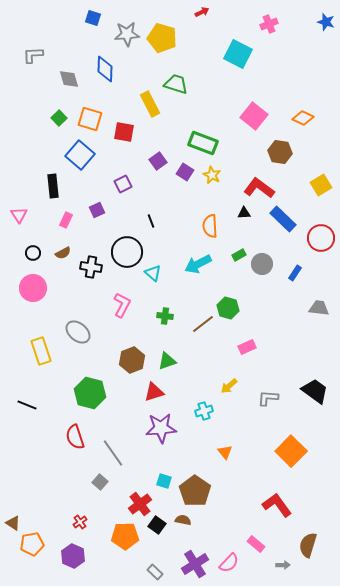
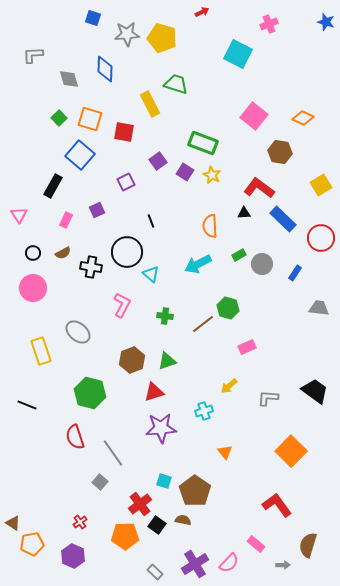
purple square at (123, 184): moved 3 px right, 2 px up
black rectangle at (53, 186): rotated 35 degrees clockwise
cyan triangle at (153, 273): moved 2 px left, 1 px down
